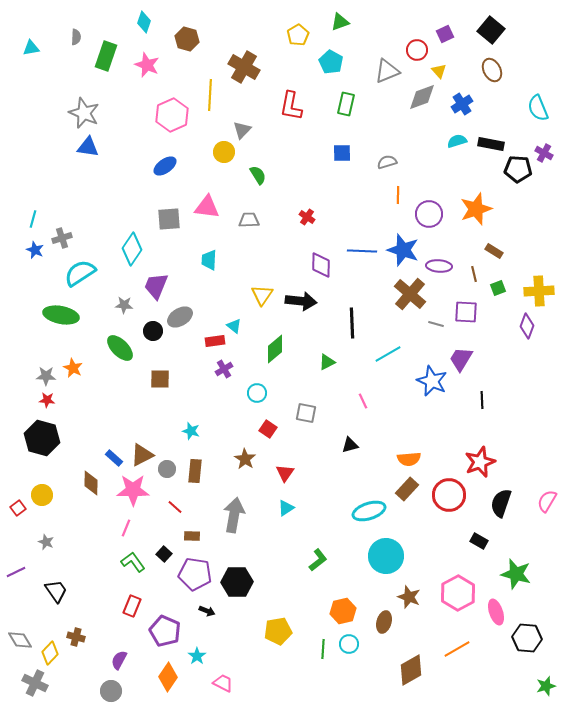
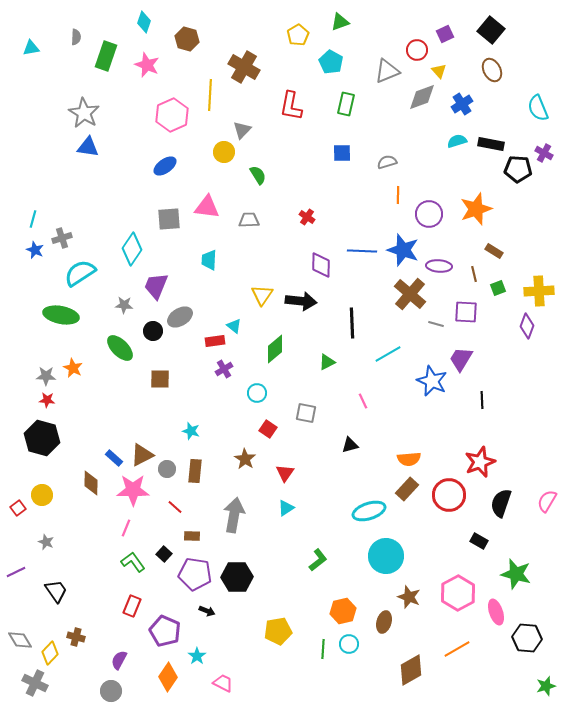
gray star at (84, 113): rotated 8 degrees clockwise
black hexagon at (237, 582): moved 5 px up
